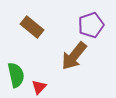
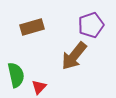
brown rectangle: rotated 55 degrees counterclockwise
